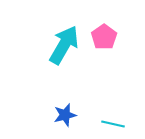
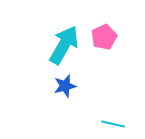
pink pentagon: rotated 10 degrees clockwise
blue star: moved 29 px up
